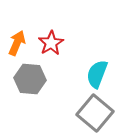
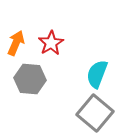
orange arrow: moved 1 px left
